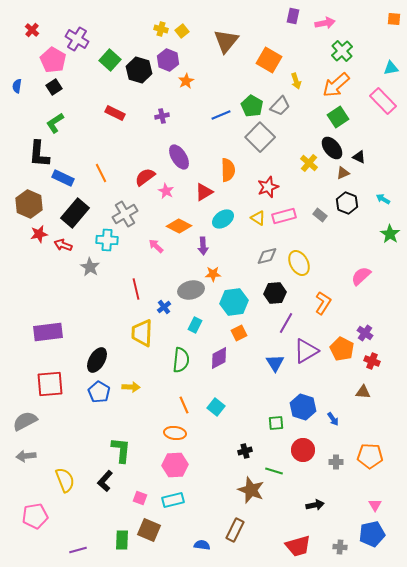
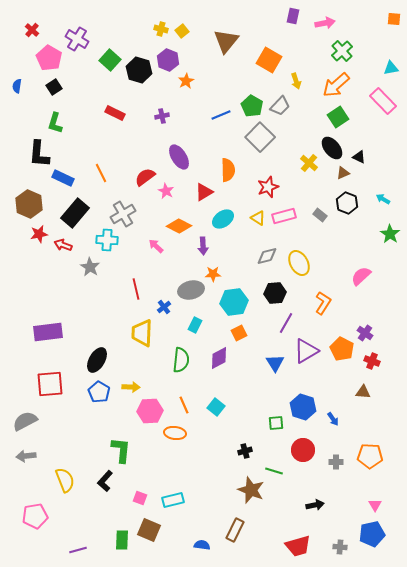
pink pentagon at (53, 60): moved 4 px left, 2 px up
green L-shape at (55, 123): rotated 40 degrees counterclockwise
gray cross at (125, 214): moved 2 px left
pink hexagon at (175, 465): moved 25 px left, 54 px up
